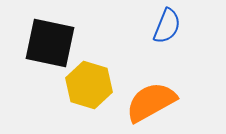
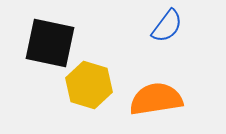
blue semicircle: rotated 15 degrees clockwise
orange semicircle: moved 5 px right, 3 px up; rotated 20 degrees clockwise
